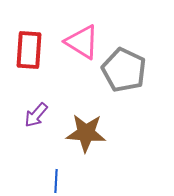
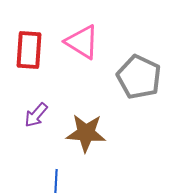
gray pentagon: moved 15 px right, 7 px down
